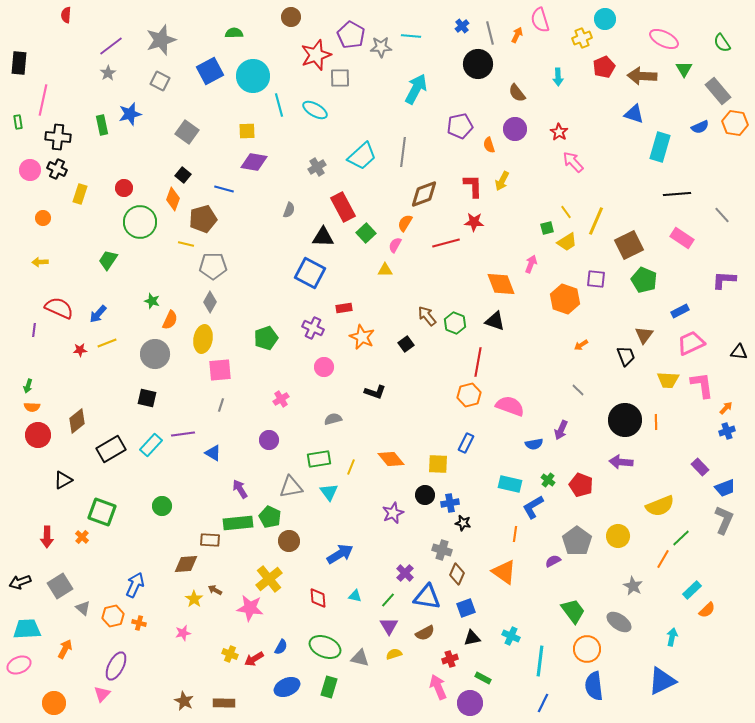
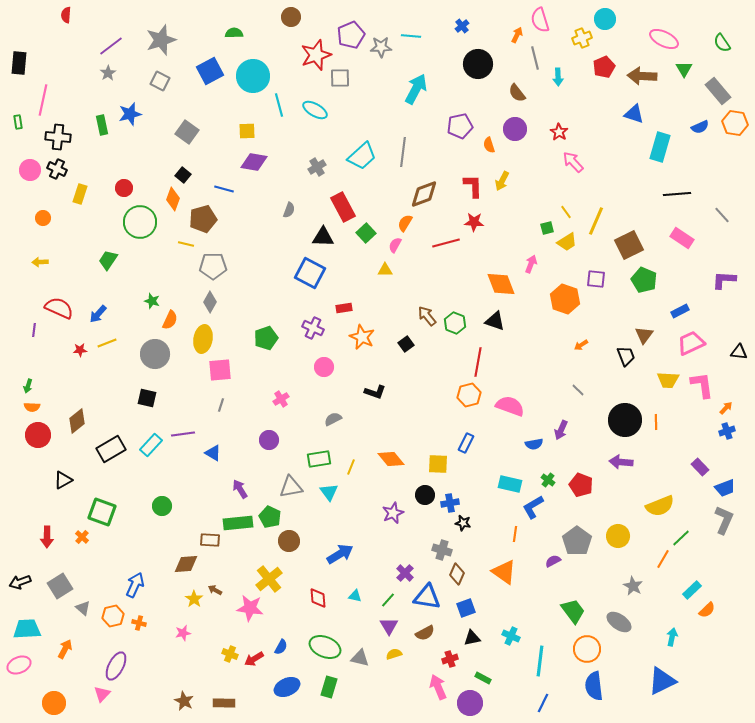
gray line at (490, 33): moved 45 px right, 25 px down
purple pentagon at (351, 35): rotated 20 degrees clockwise
gray semicircle at (333, 419): rotated 12 degrees counterclockwise
